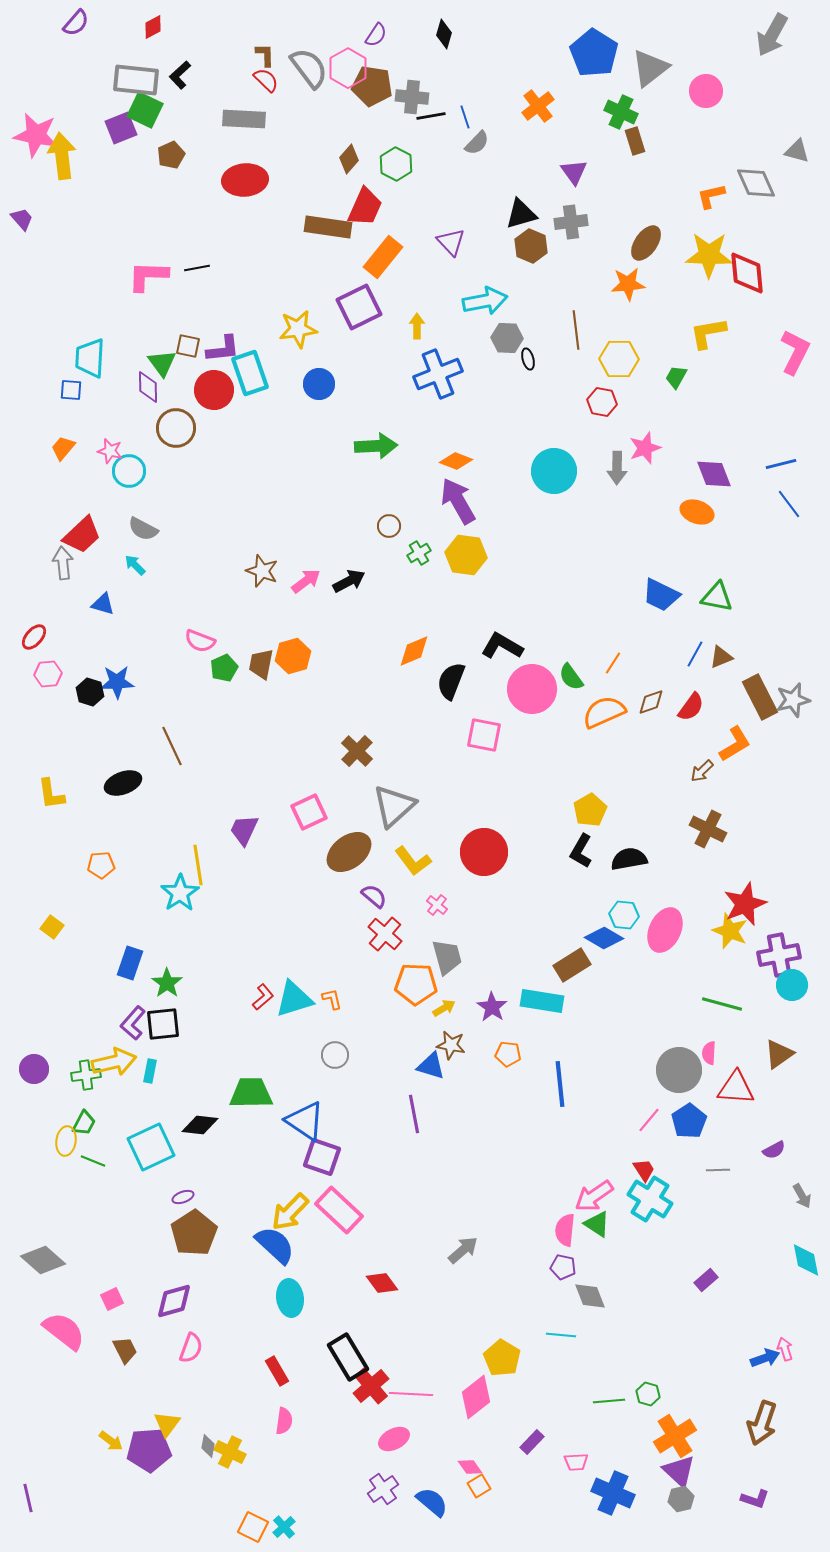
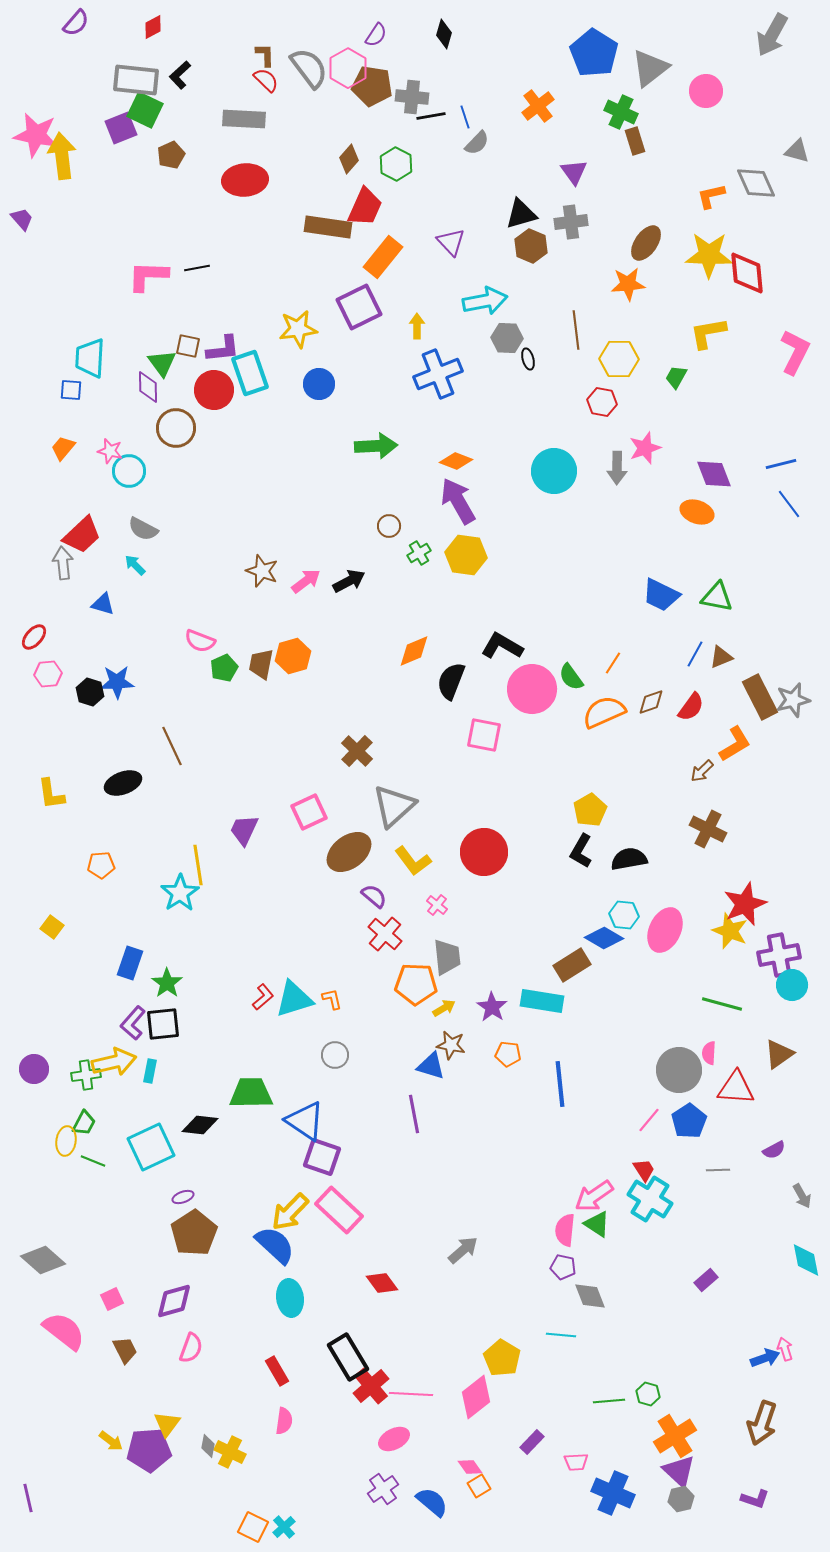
gray trapezoid at (447, 957): rotated 9 degrees clockwise
